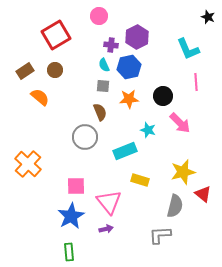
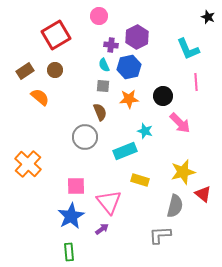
cyan star: moved 3 px left, 1 px down
purple arrow: moved 4 px left; rotated 24 degrees counterclockwise
